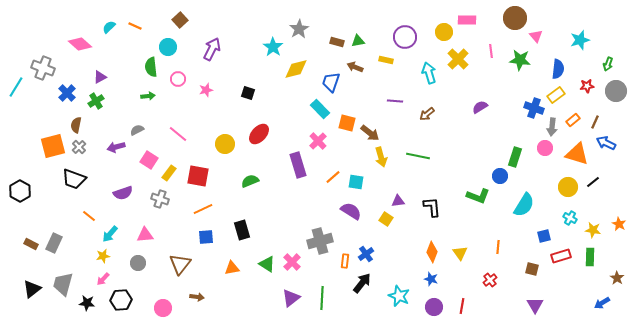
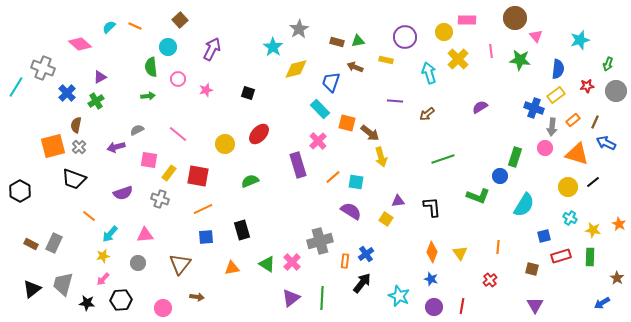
green line at (418, 156): moved 25 px right, 3 px down; rotated 30 degrees counterclockwise
pink square at (149, 160): rotated 24 degrees counterclockwise
